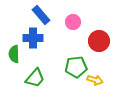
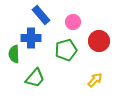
blue cross: moved 2 px left
green pentagon: moved 10 px left, 17 px up; rotated 10 degrees counterclockwise
yellow arrow: rotated 63 degrees counterclockwise
